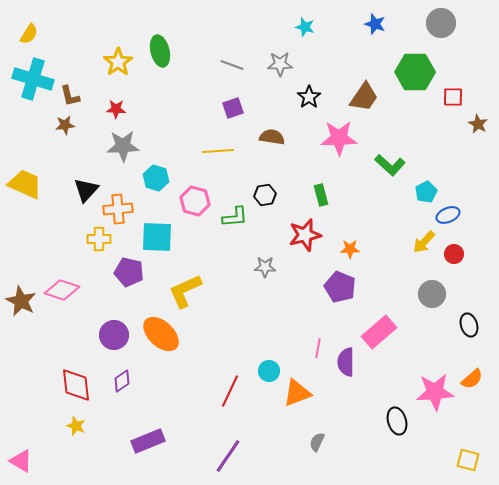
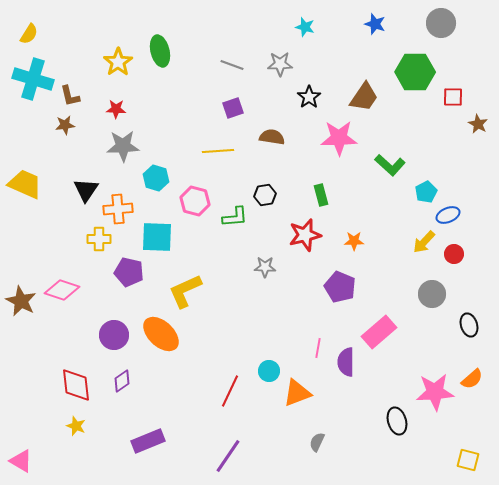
black triangle at (86, 190): rotated 8 degrees counterclockwise
orange star at (350, 249): moved 4 px right, 8 px up
